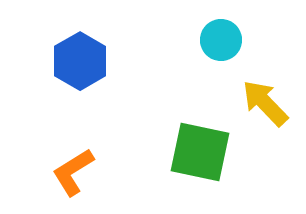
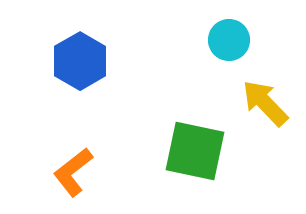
cyan circle: moved 8 px right
green square: moved 5 px left, 1 px up
orange L-shape: rotated 6 degrees counterclockwise
